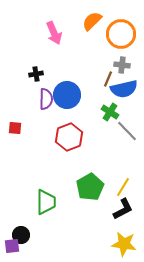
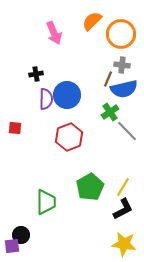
green cross: rotated 24 degrees clockwise
